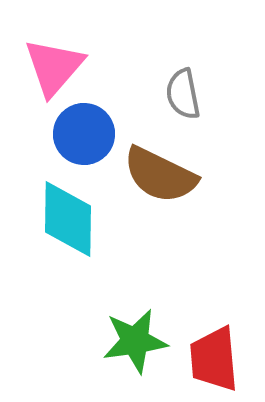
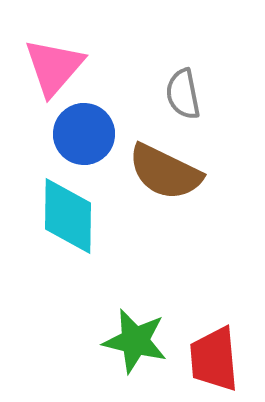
brown semicircle: moved 5 px right, 3 px up
cyan diamond: moved 3 px up
green star: rotated 22 degrees clockwise
